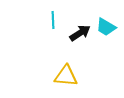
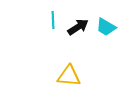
black arrow: moved 2 px left, 6 px up
yellow triangle: moved 3 px right
